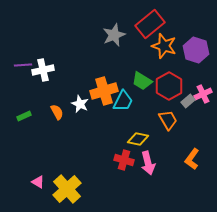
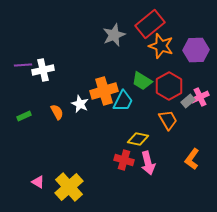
orange star: moved 3 px left
purple hexagon: rotated 20 degrees counterclockwise
pink cross: moved 3 px left, 3 px down
yellow cross: moved 2 px right, 2 px up
